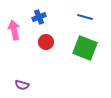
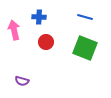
blue cross: rotated 24 degrees clockwise
purple semicircle: moved 4 px up
